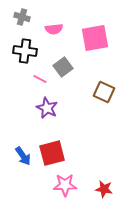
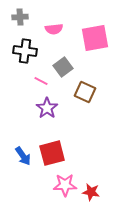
gray cross: moved 2 px left; rotated 21 degrees counterclockwise
pink line: moved 1 px right, 2 px down
brown square: moved 19 px left
purple star: rotated 10 degrees clockwise
red star: moved 13 px left, 3 px down
